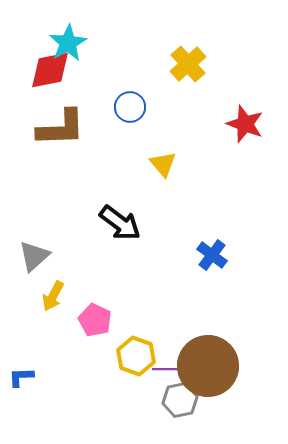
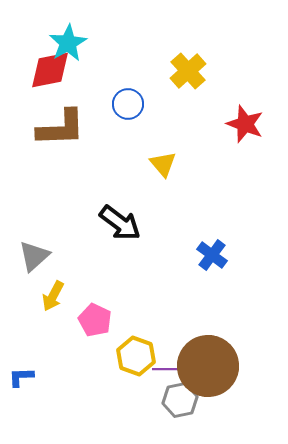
yellow cross: moved 7 px down
blue circle: moved 2 px left, 3 px up
